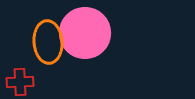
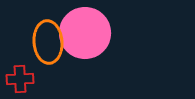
red cross: moved 3 px up
